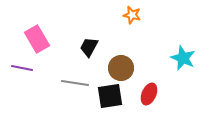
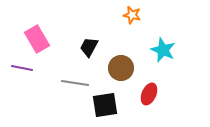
cyan star: moved 20 px left, 8 px up
black square: moved 5 px left, 9 px down
